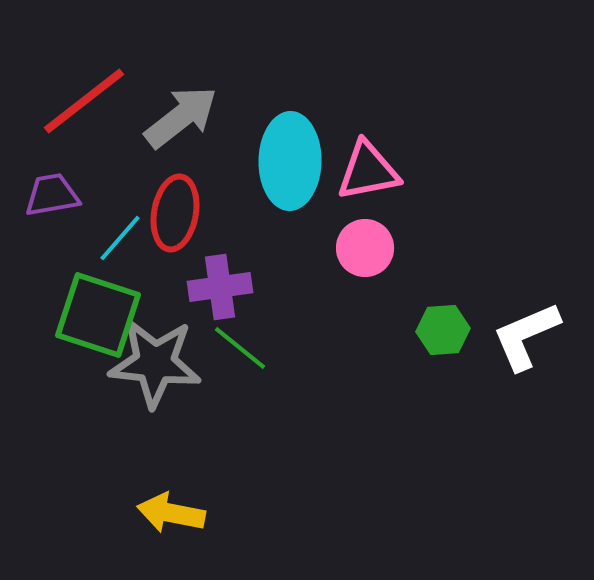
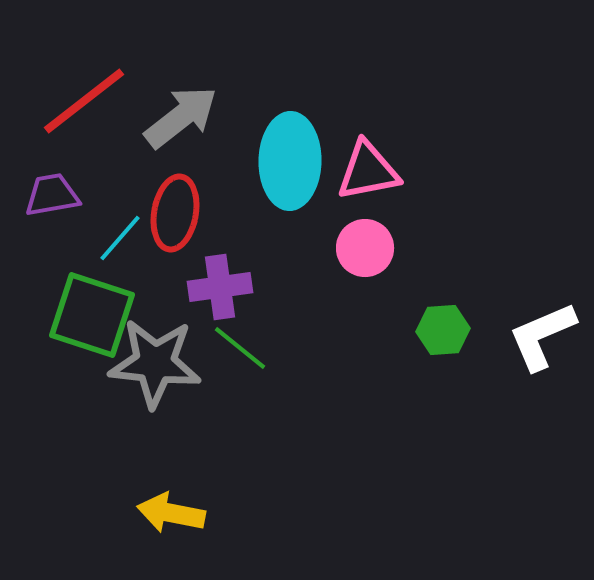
green square: moved 6 px left
white L-shape: moved 16 px right
